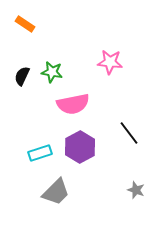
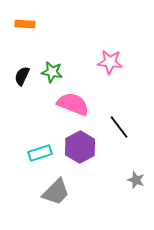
orange rectangle: rotated 30 degrees counterclockwise
pink semicircle: rotated 148 degrees counterclockwise
black line: moved 10 px left, 6 px up
gray star: moved 10 px up
